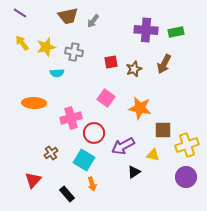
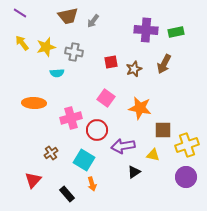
red circle: moved 3 px right, 3 px up
purple arrow: rotated 20 degrees clockwise
